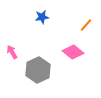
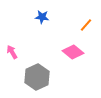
blue star: rotated 16 degrees clockwise
gray hexagon: moved 1 px left, 7 px down
